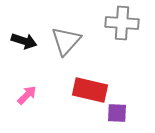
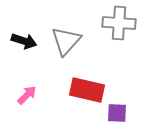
gray cross: moved 3 px left
red rectangle: moved 3 px left
